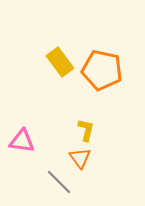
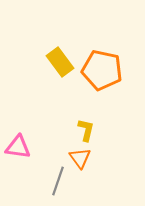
pink triangle: moved 4 px left, 6 px down
gray line: moved 1 px left, 1 px up; rotated 64 degrees clockwise
